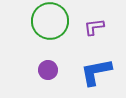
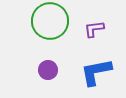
purple L-shape: moved 2 px down
